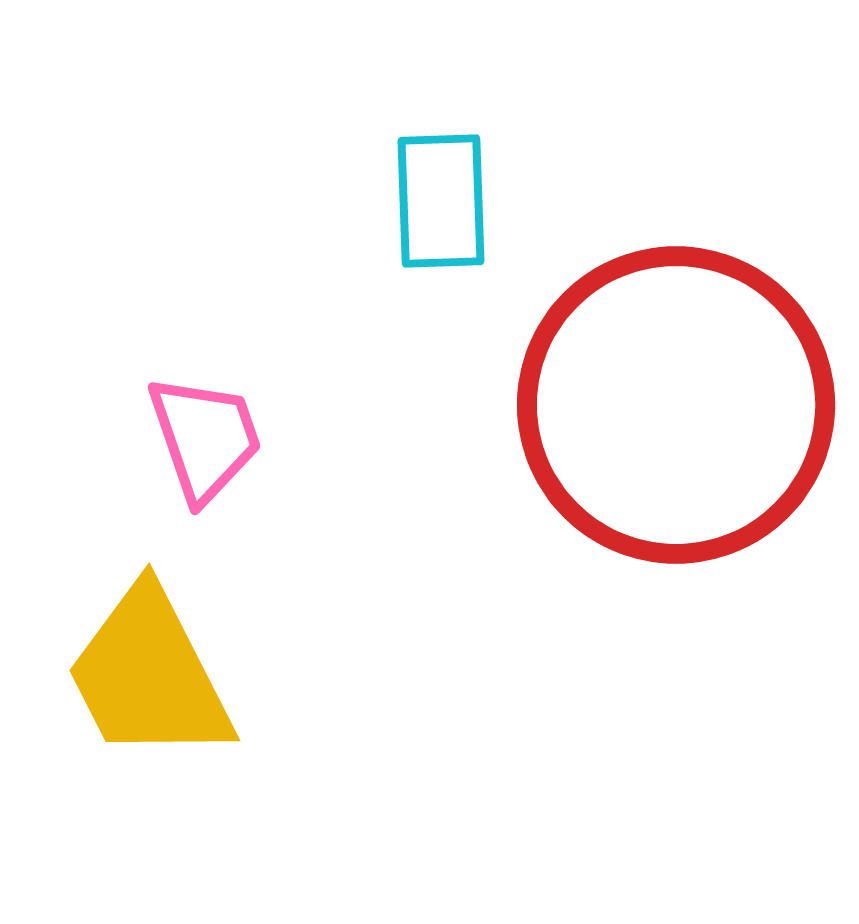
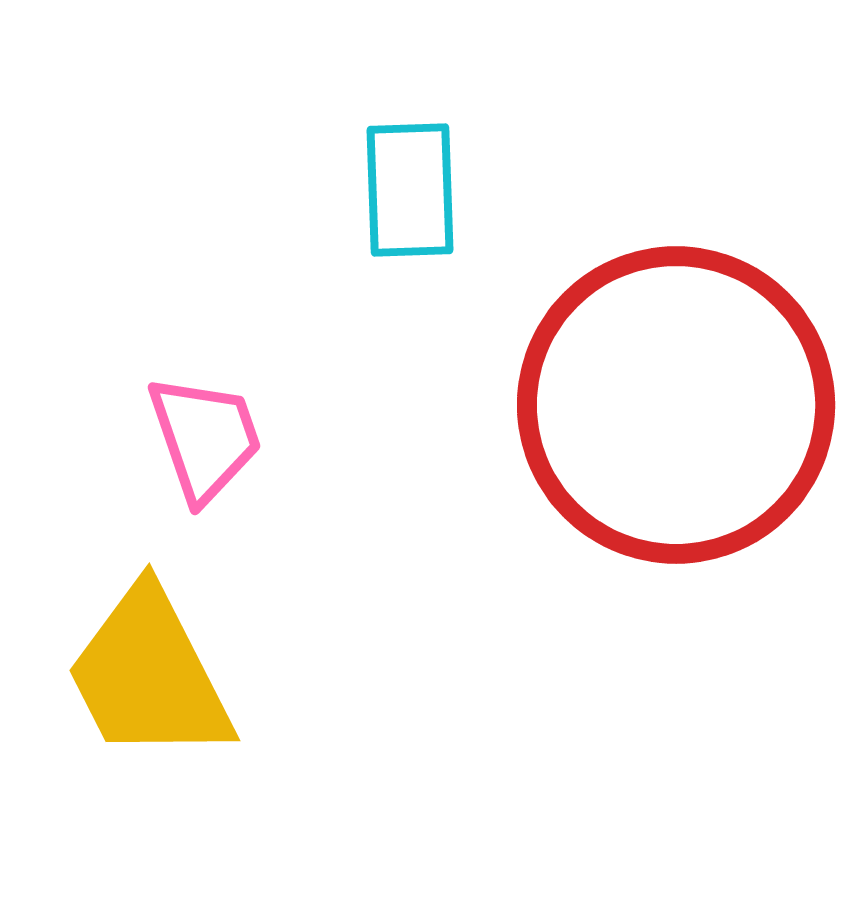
cyan rectangle: moved 31 px left, 11 px up
